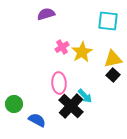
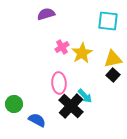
yellow star: moved 1 px down
